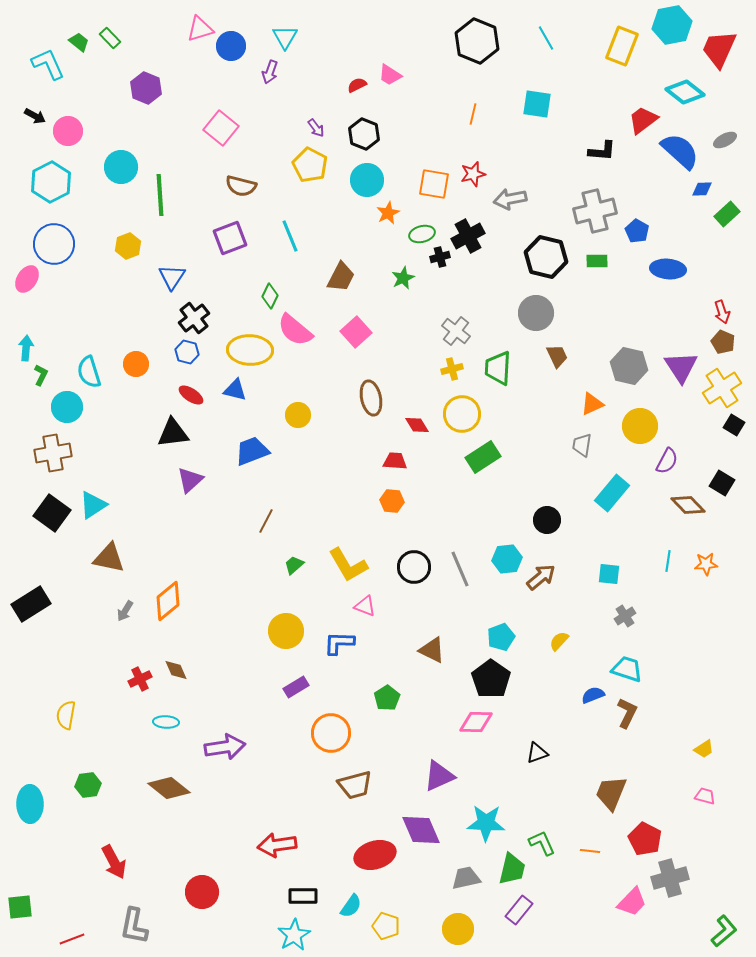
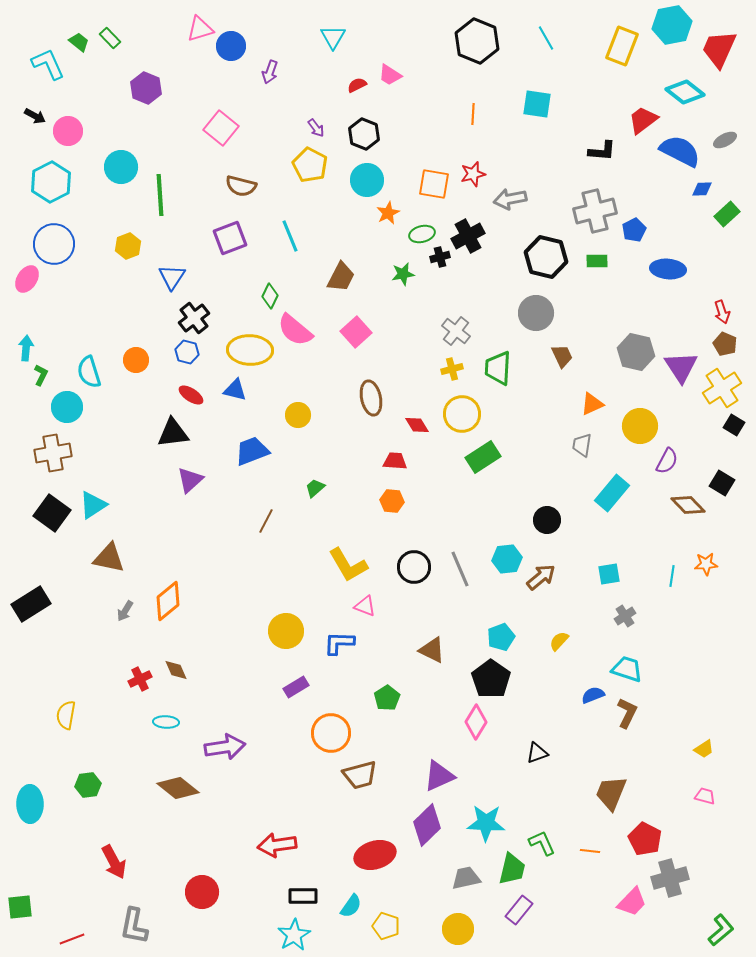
cyan triangle at (285, 37): moved 48 px right
orange line at (473, 114): rotated 10 degrees counterclockwise
blue semicircle at (680, 151): rotated 15 degrees counterclockwise
blue pentagon at (637, 231): moved 3 px left, 1 px up; rotated 15 degrees clockwise
green star at (403, 278): moved 4 px up; rotated 15 degrees clockwise
brown pentagon at (723, 342): moved 2 px right, 2 px down
brown trapezoid at (557, 356): moved 5 px right
orange circle at (136, 364): moved 4 px up
gray hexagon at (629, 366): moved 7 px right, 14 px up
cyan line at (668, 561): moved 4 px right, 15 px down
green trapezoid at (294, 565): moved 21 px right, 77 px up
cyan square at (609, 574): rotated 15 degrees counterclockwise
pink diamond at (476, 722): rotated 60 degrees counterclockwise
brown trapezoid at (355, 785): moved 5 px right, 10 px up
brown diamond at (169, 788): moved 9 px right
purple diamond at (421, 830): moved 6 px right, 5 px up; rotated 69 degrees clockwise
green L-shape at (724, 931): moved 3 px left, 1 px up
